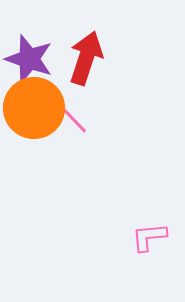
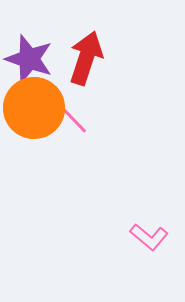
pink L-shape: rotated 135 degrees counterclockwise
